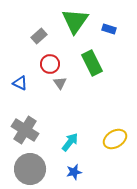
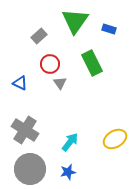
blue star: moved 6 px left
